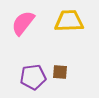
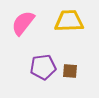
brown square: moved 10 px right, 1 px up
purple pentagon: moved 10 px right, 10 px up
